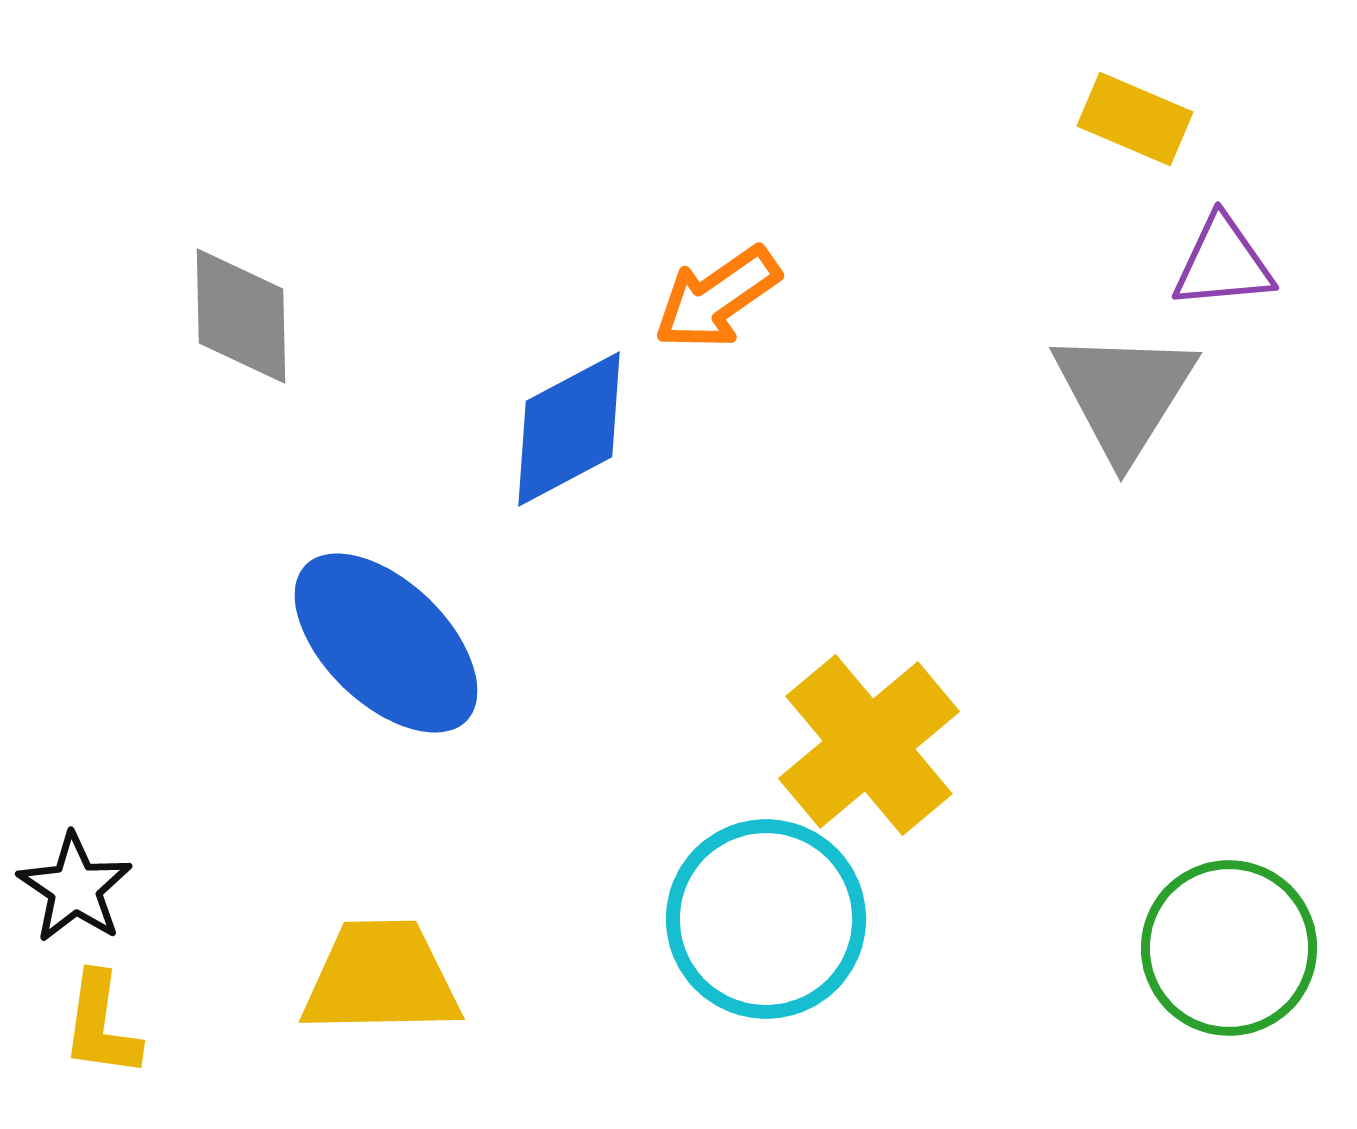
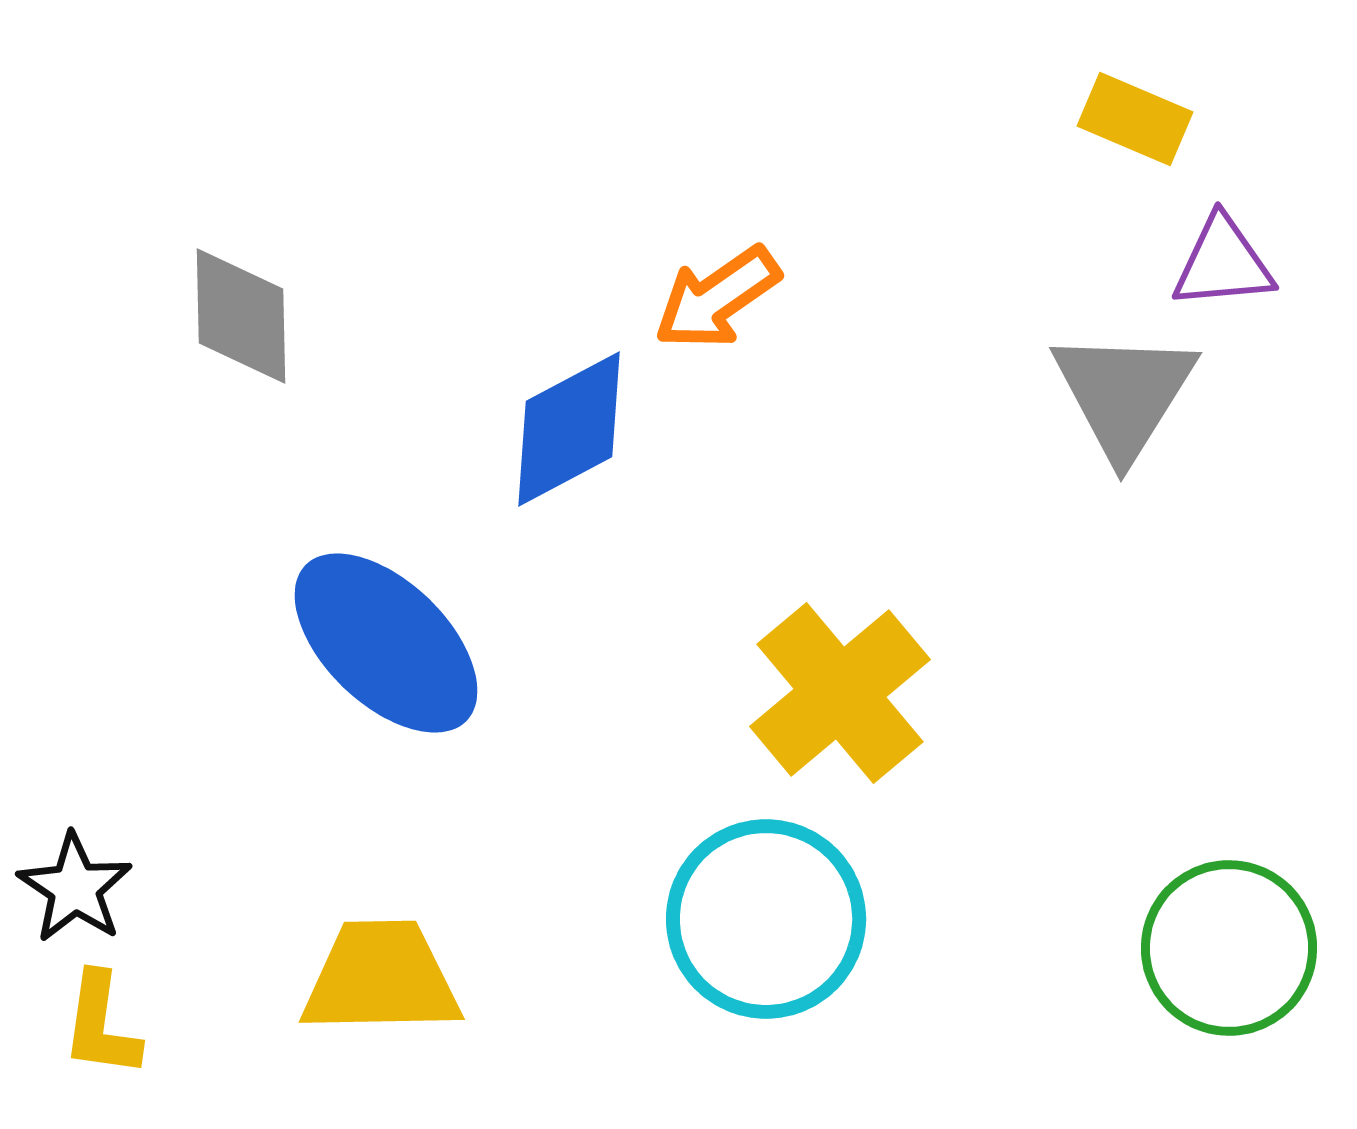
yellow cross: moved 29 px left, 52 px up
